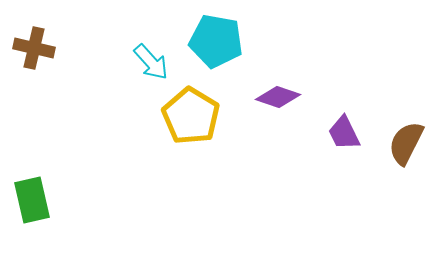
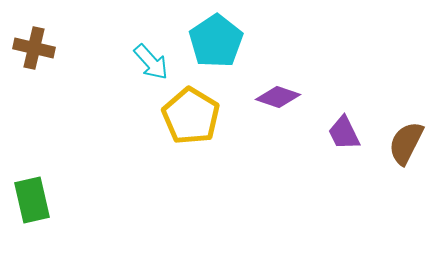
cyan pentagon: rotated 28 degrees clockwise
